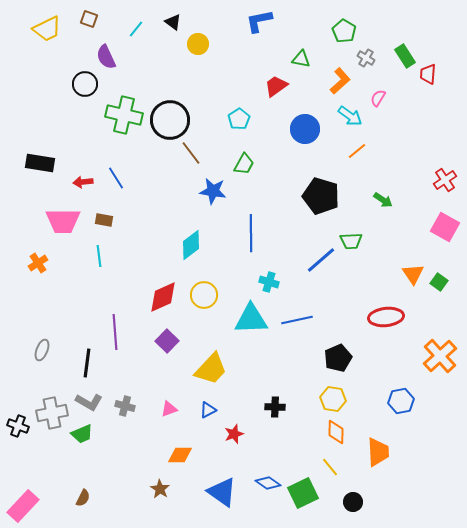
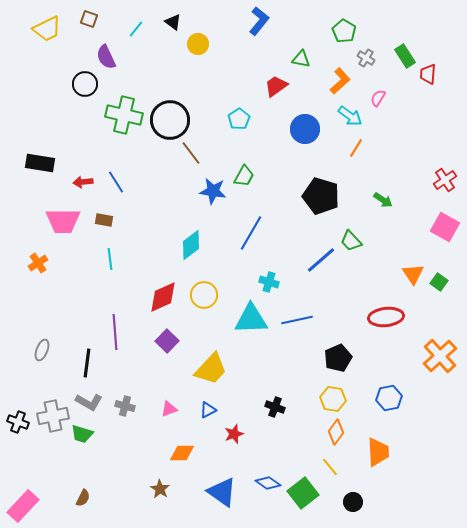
blue L-shape at (259, 21): rotated 140 degrees clockwise
orange line at (357, 151): moved 1 px left, 3 px up; rotated 18 degrees counterclockwise
green trapezoid at (244, 164): moved 12 px down
blue line at (116, 178): moved 4 px down
blue line at (251, 233): rotated 30 degrees clockwise
green trapezoid at (351, 241): rotated 50 degrees clockwise
cyan line at (99, 256): moved 11 px right, 3 px down
blue hexagon at (401, 401): moved 12 px left, 3 px up
black cross at (275, 407): rotated 18 degrees clockwise
gray cross at (52, 413): moved 1 px right, 3 px down
black cross at (18, 426): moved 4 px up
orange diamond at (336, 432): rotated 35 degrees clockwise
green trapezoid at (82, 434): rotated 40 degrees clockwise
orange diamond at (180, 455): moved 2 px right, 2 px up
green square at (303, 493): rotated 12 degrees counterclockwise
